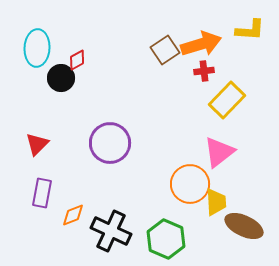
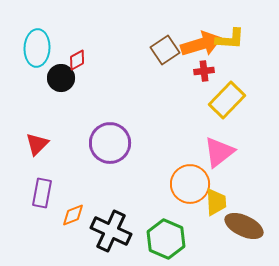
yellow L-shape: moved 20 px left, 9 px down
